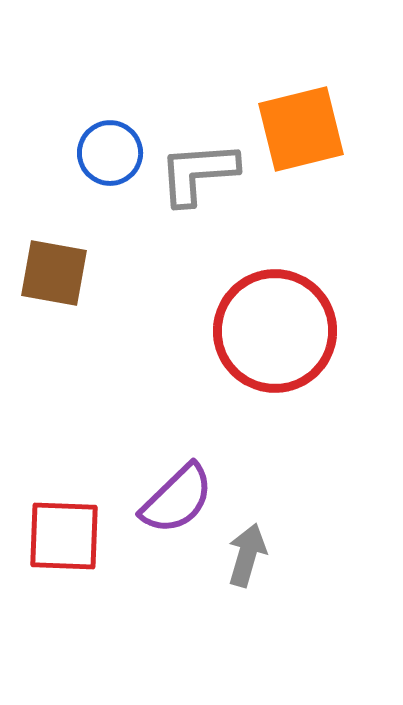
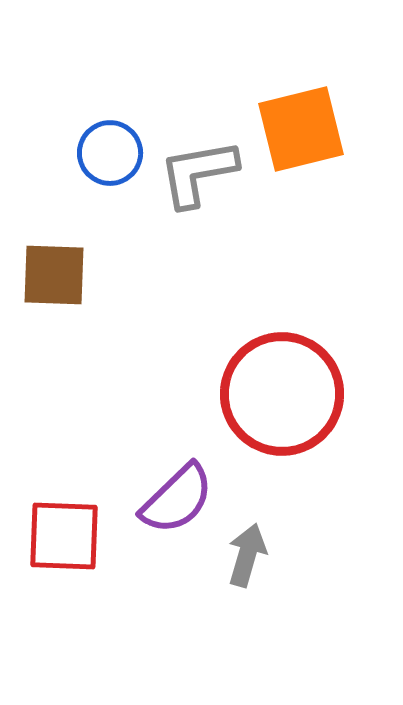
gray L-shape: rotated 6 degrees counterclockwise
brown square: moved 2 px down; rotated 8 degrees counterclockwise
red circle: moved 7 px right, 63 px down
